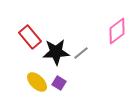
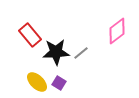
red rectangle: moved 2 px up
